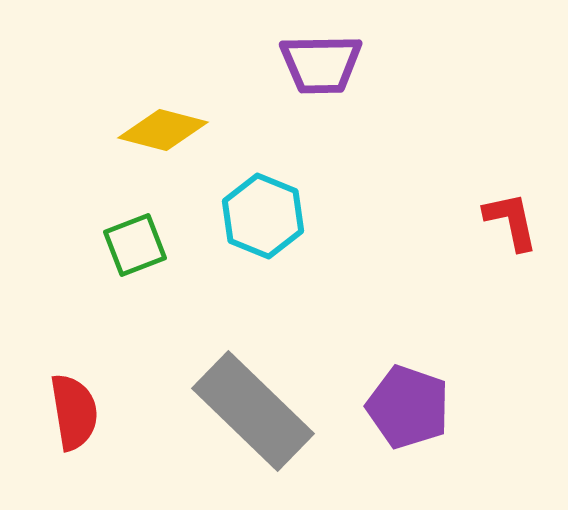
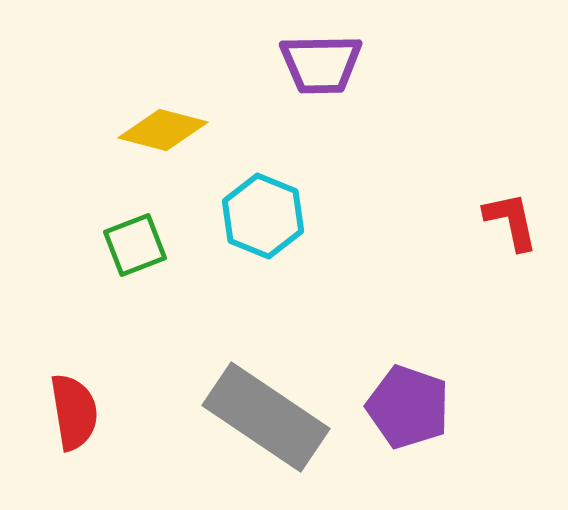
gray rectangle: moved 13 px right, 6 px down; rotated 10 degrees counterclockwise
